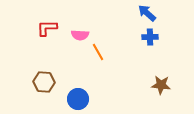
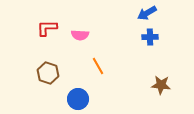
blue arrow: rotated 72 degrees counterclockwise
orange line: moved 14 px down
brown hexagon: moved 4 px right, 9 px up; rotated 15 degrees clockwise
